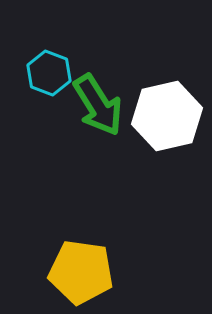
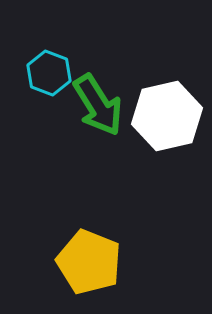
yellow pentagon: moved 8 px right, 10 px up; rotated 14 degrees clockwise
